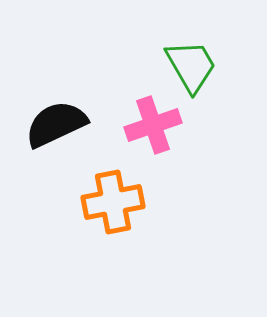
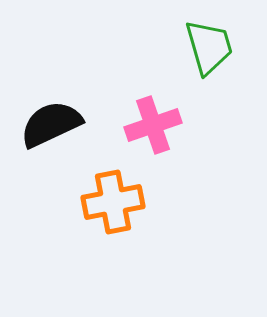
green trapezoid: moved 18 px right, 19 px up; rotated 14 degrees clockwise
black semicircle: moved 5 px left
